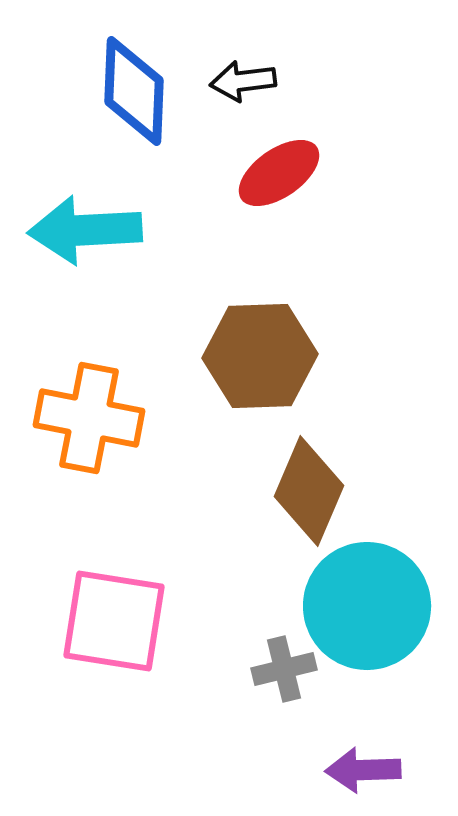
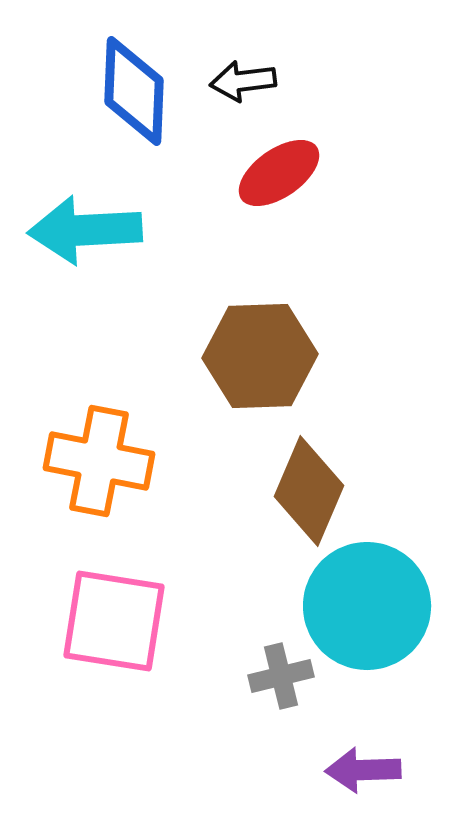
orange cross: moved 10 px right, 43 px down
gray cross: moved 3 px left, 7 px down
